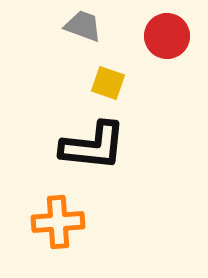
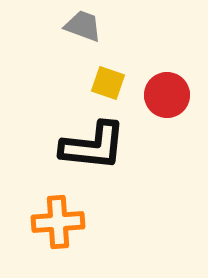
red circle: moved 59 px down
